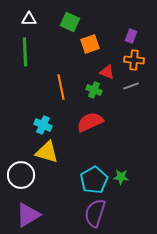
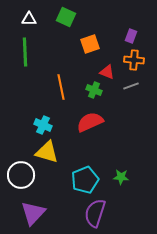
green square: moved 4 px left, 5 px up
cyan pentagon: moved 9 px left; rotated 8 degrees clockwise
purple triangle: moved 5 px right, 2 px up; rotated 16 degrees counterclockwise
